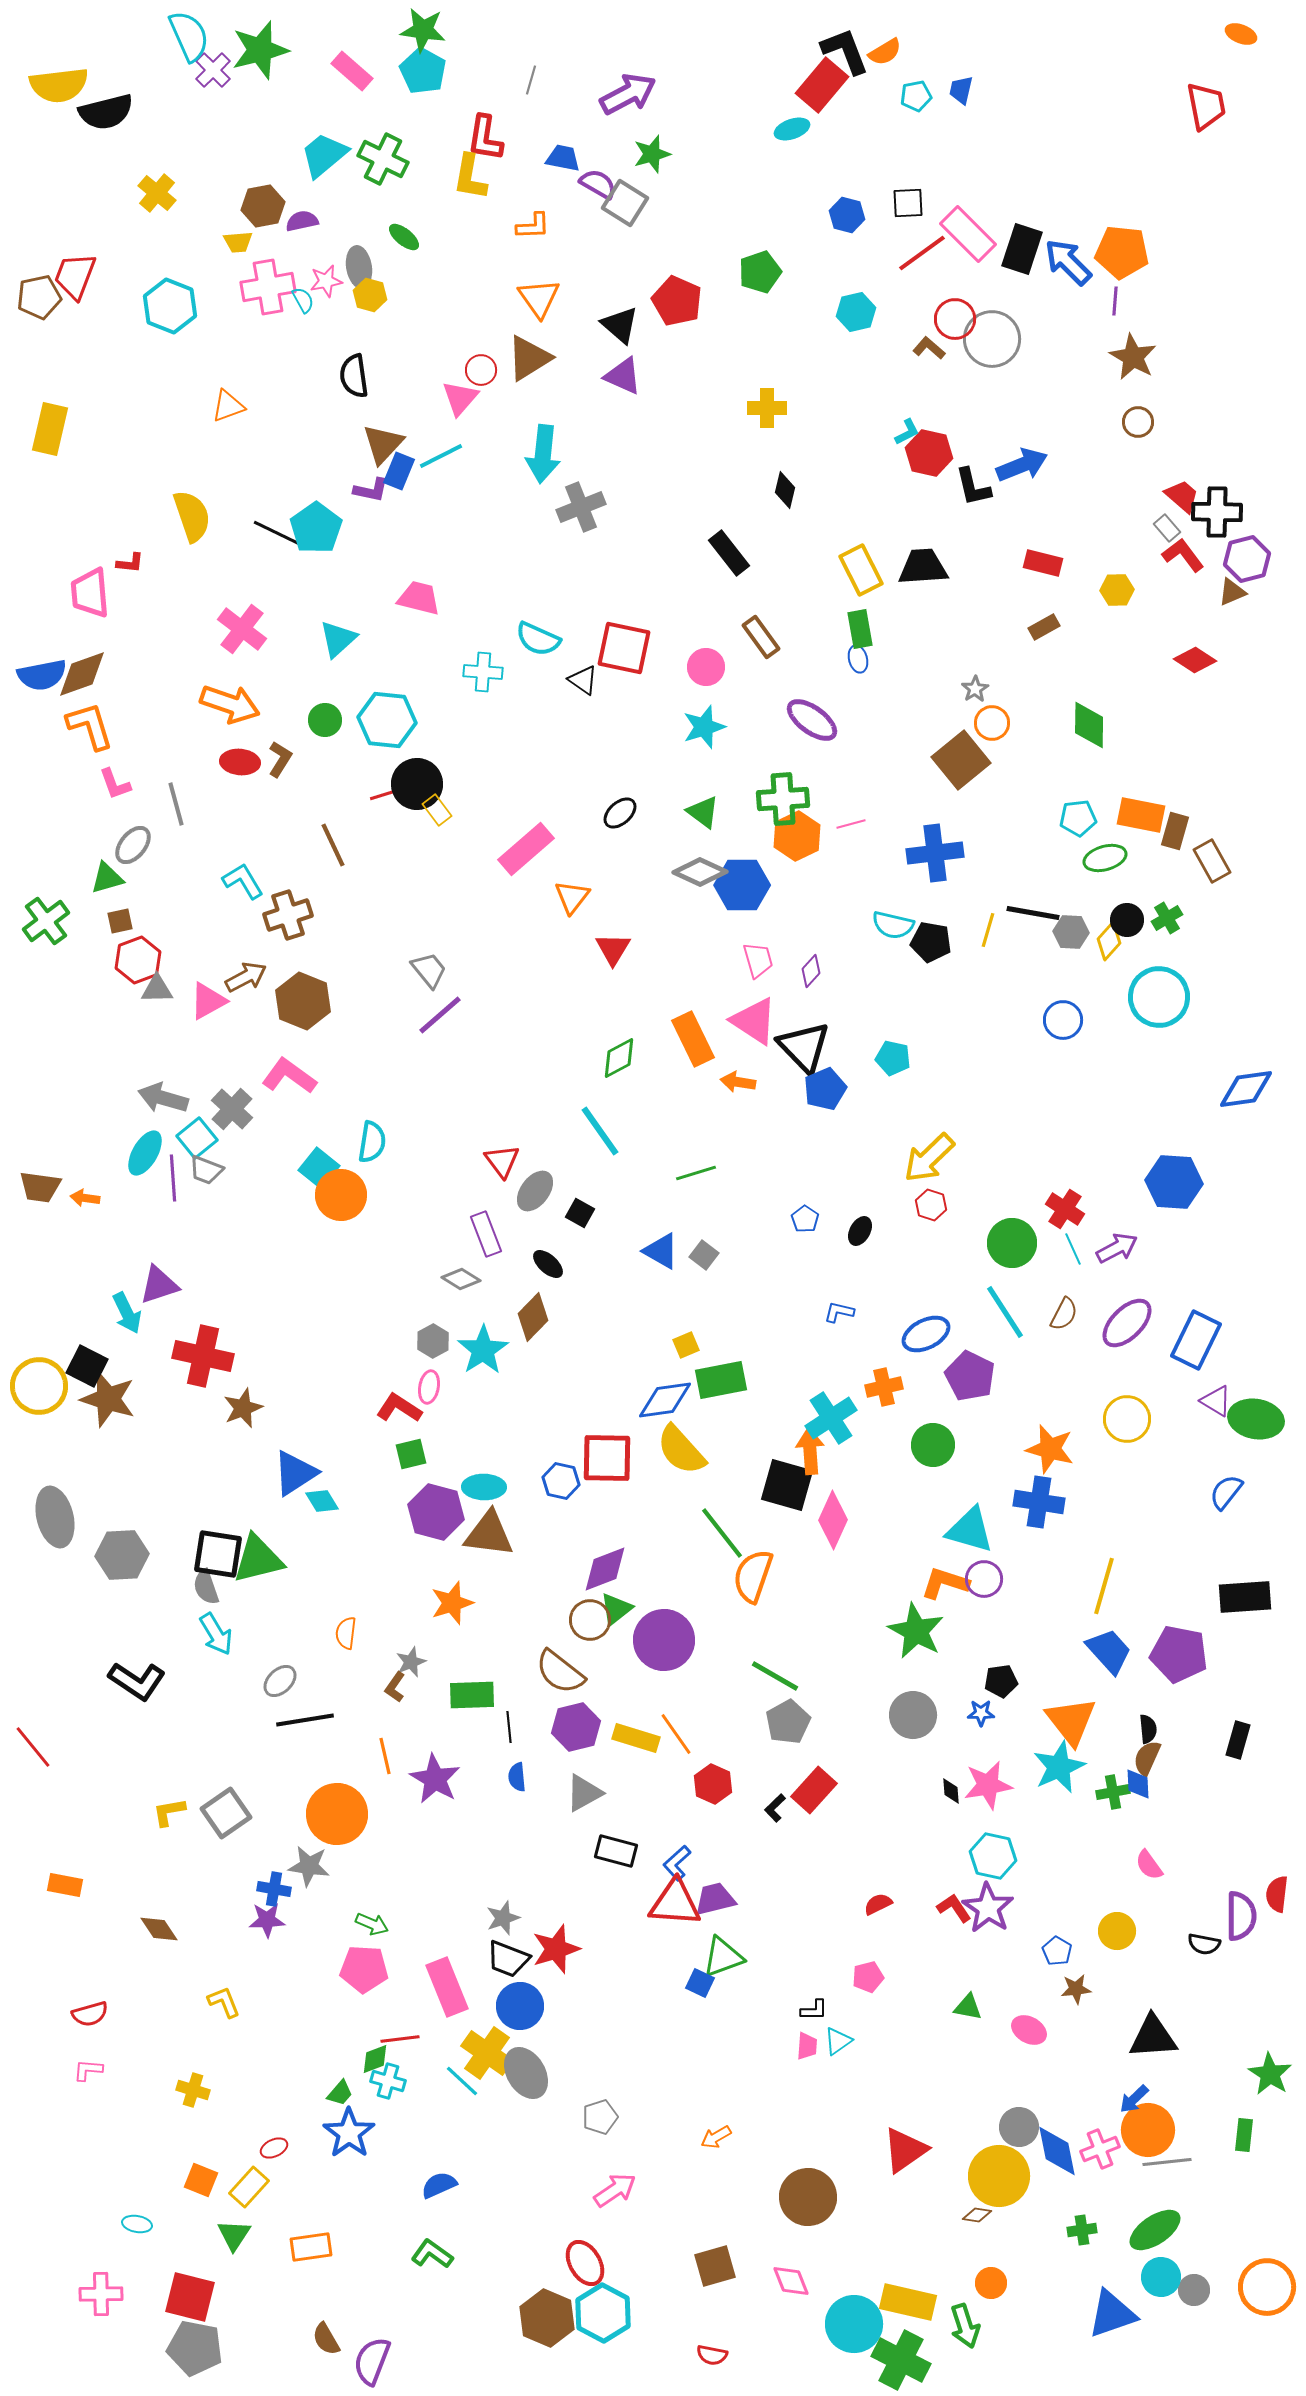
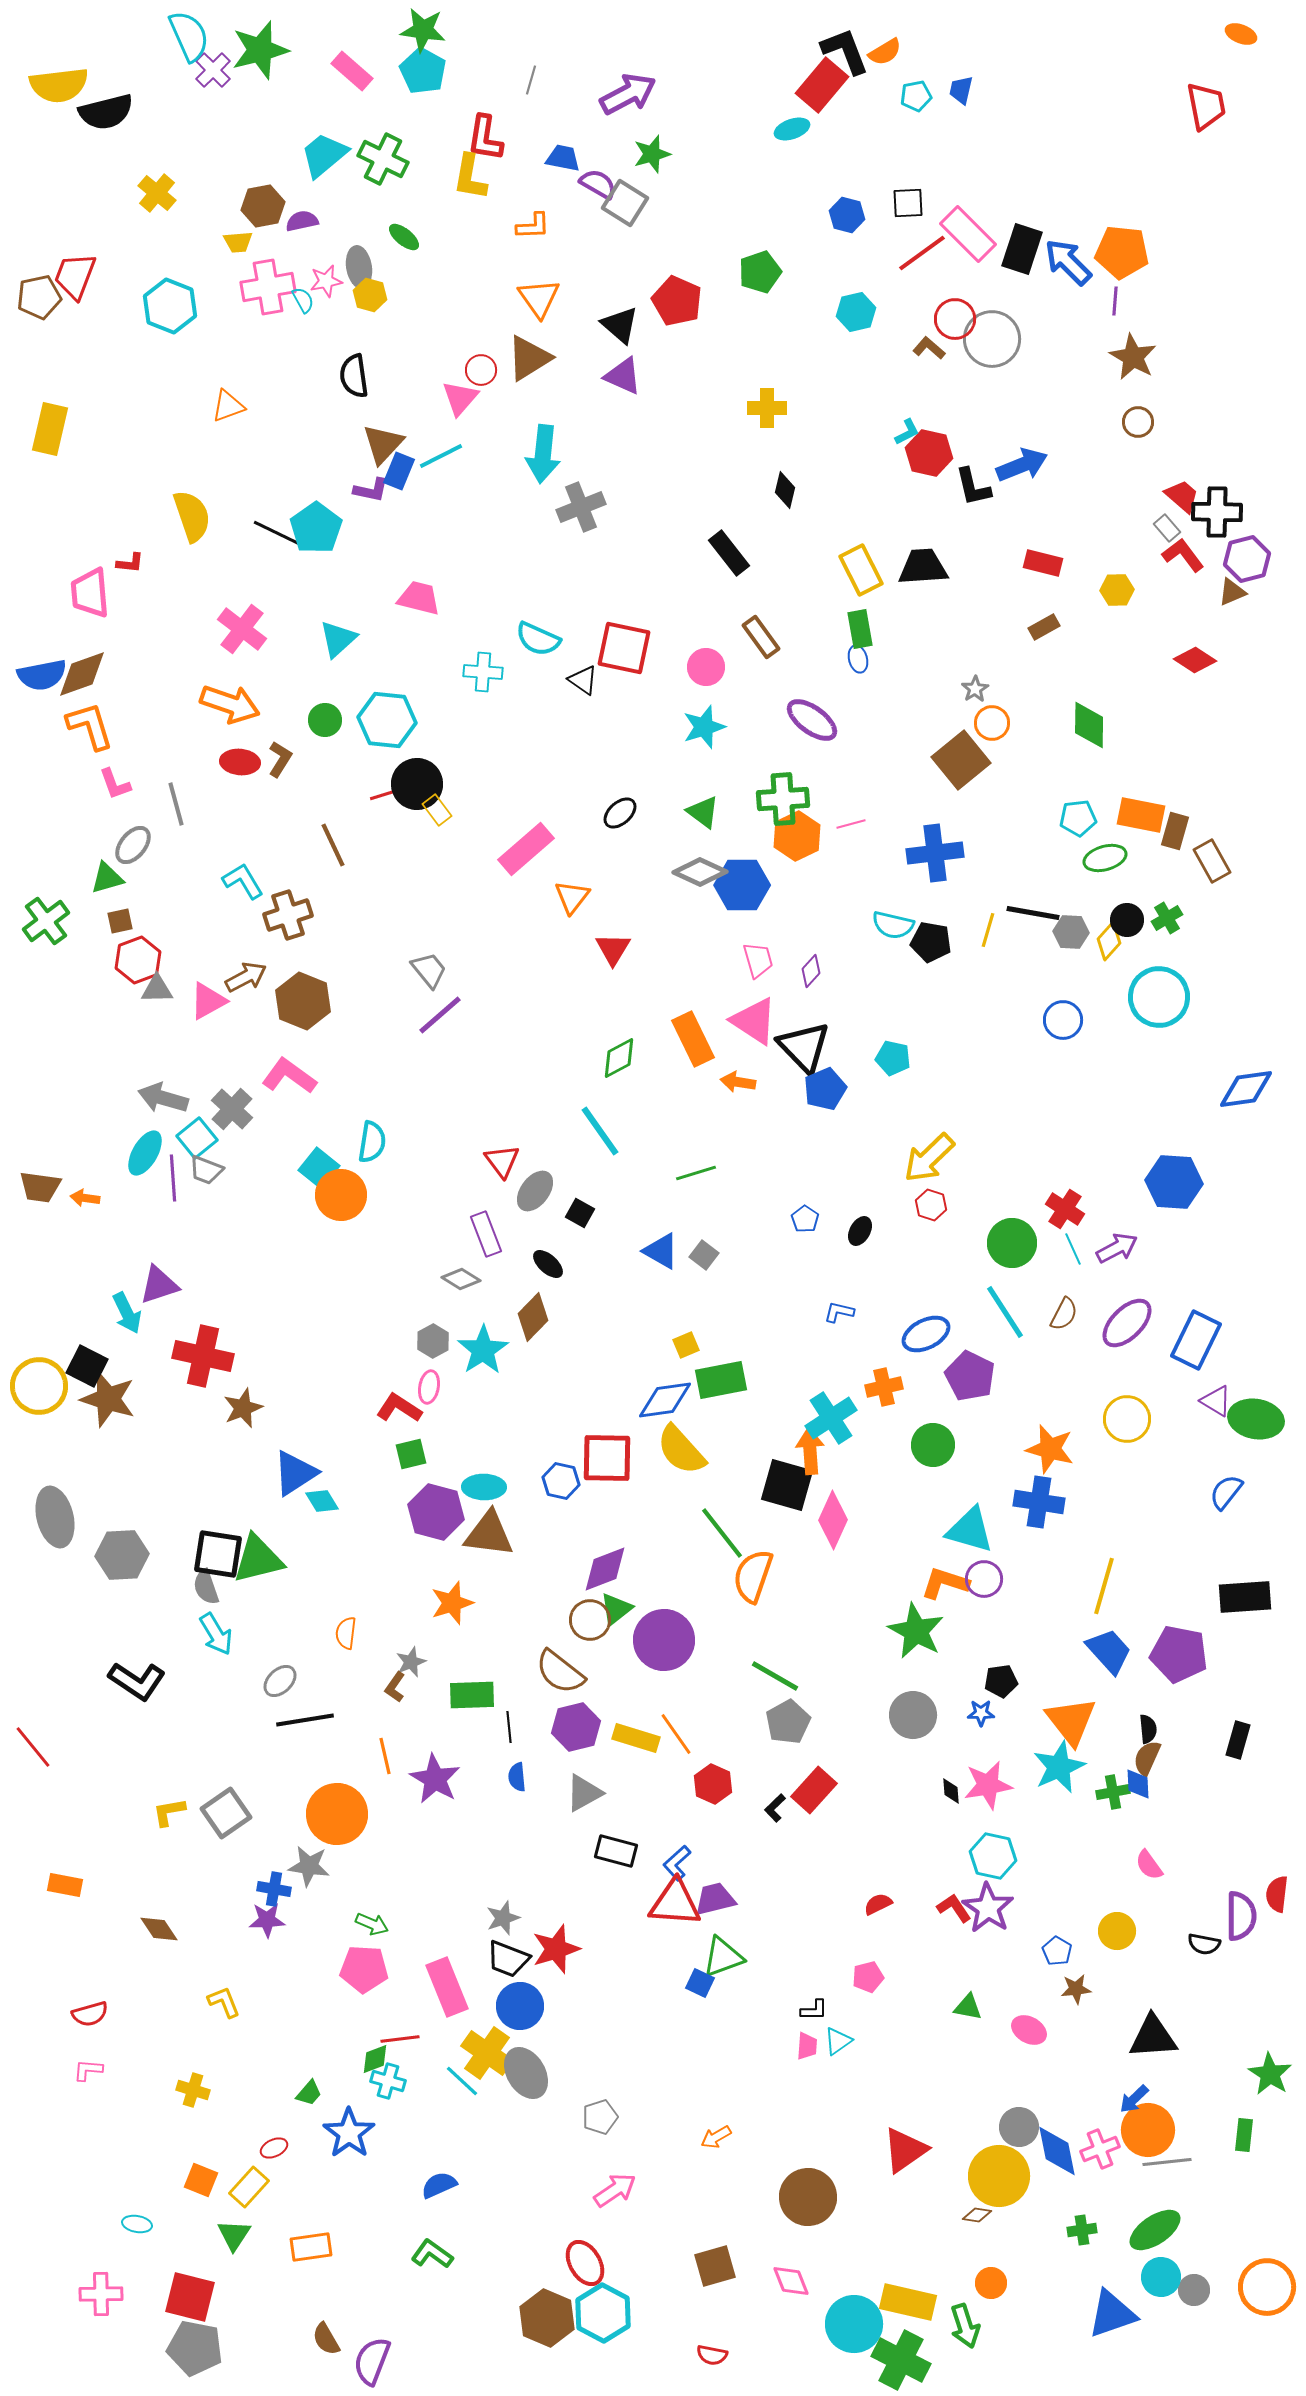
green trapezoid at (340, 2093): moved 31 px left
